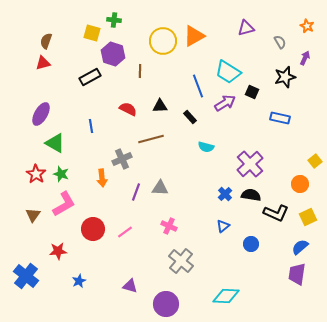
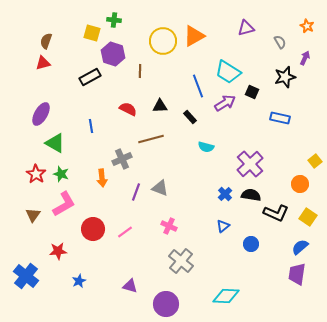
gray triangle at (160, 188): rotated 18 degrees clockwise
yellow square at (308, 217): rotated 30 degrees counterclockwise
